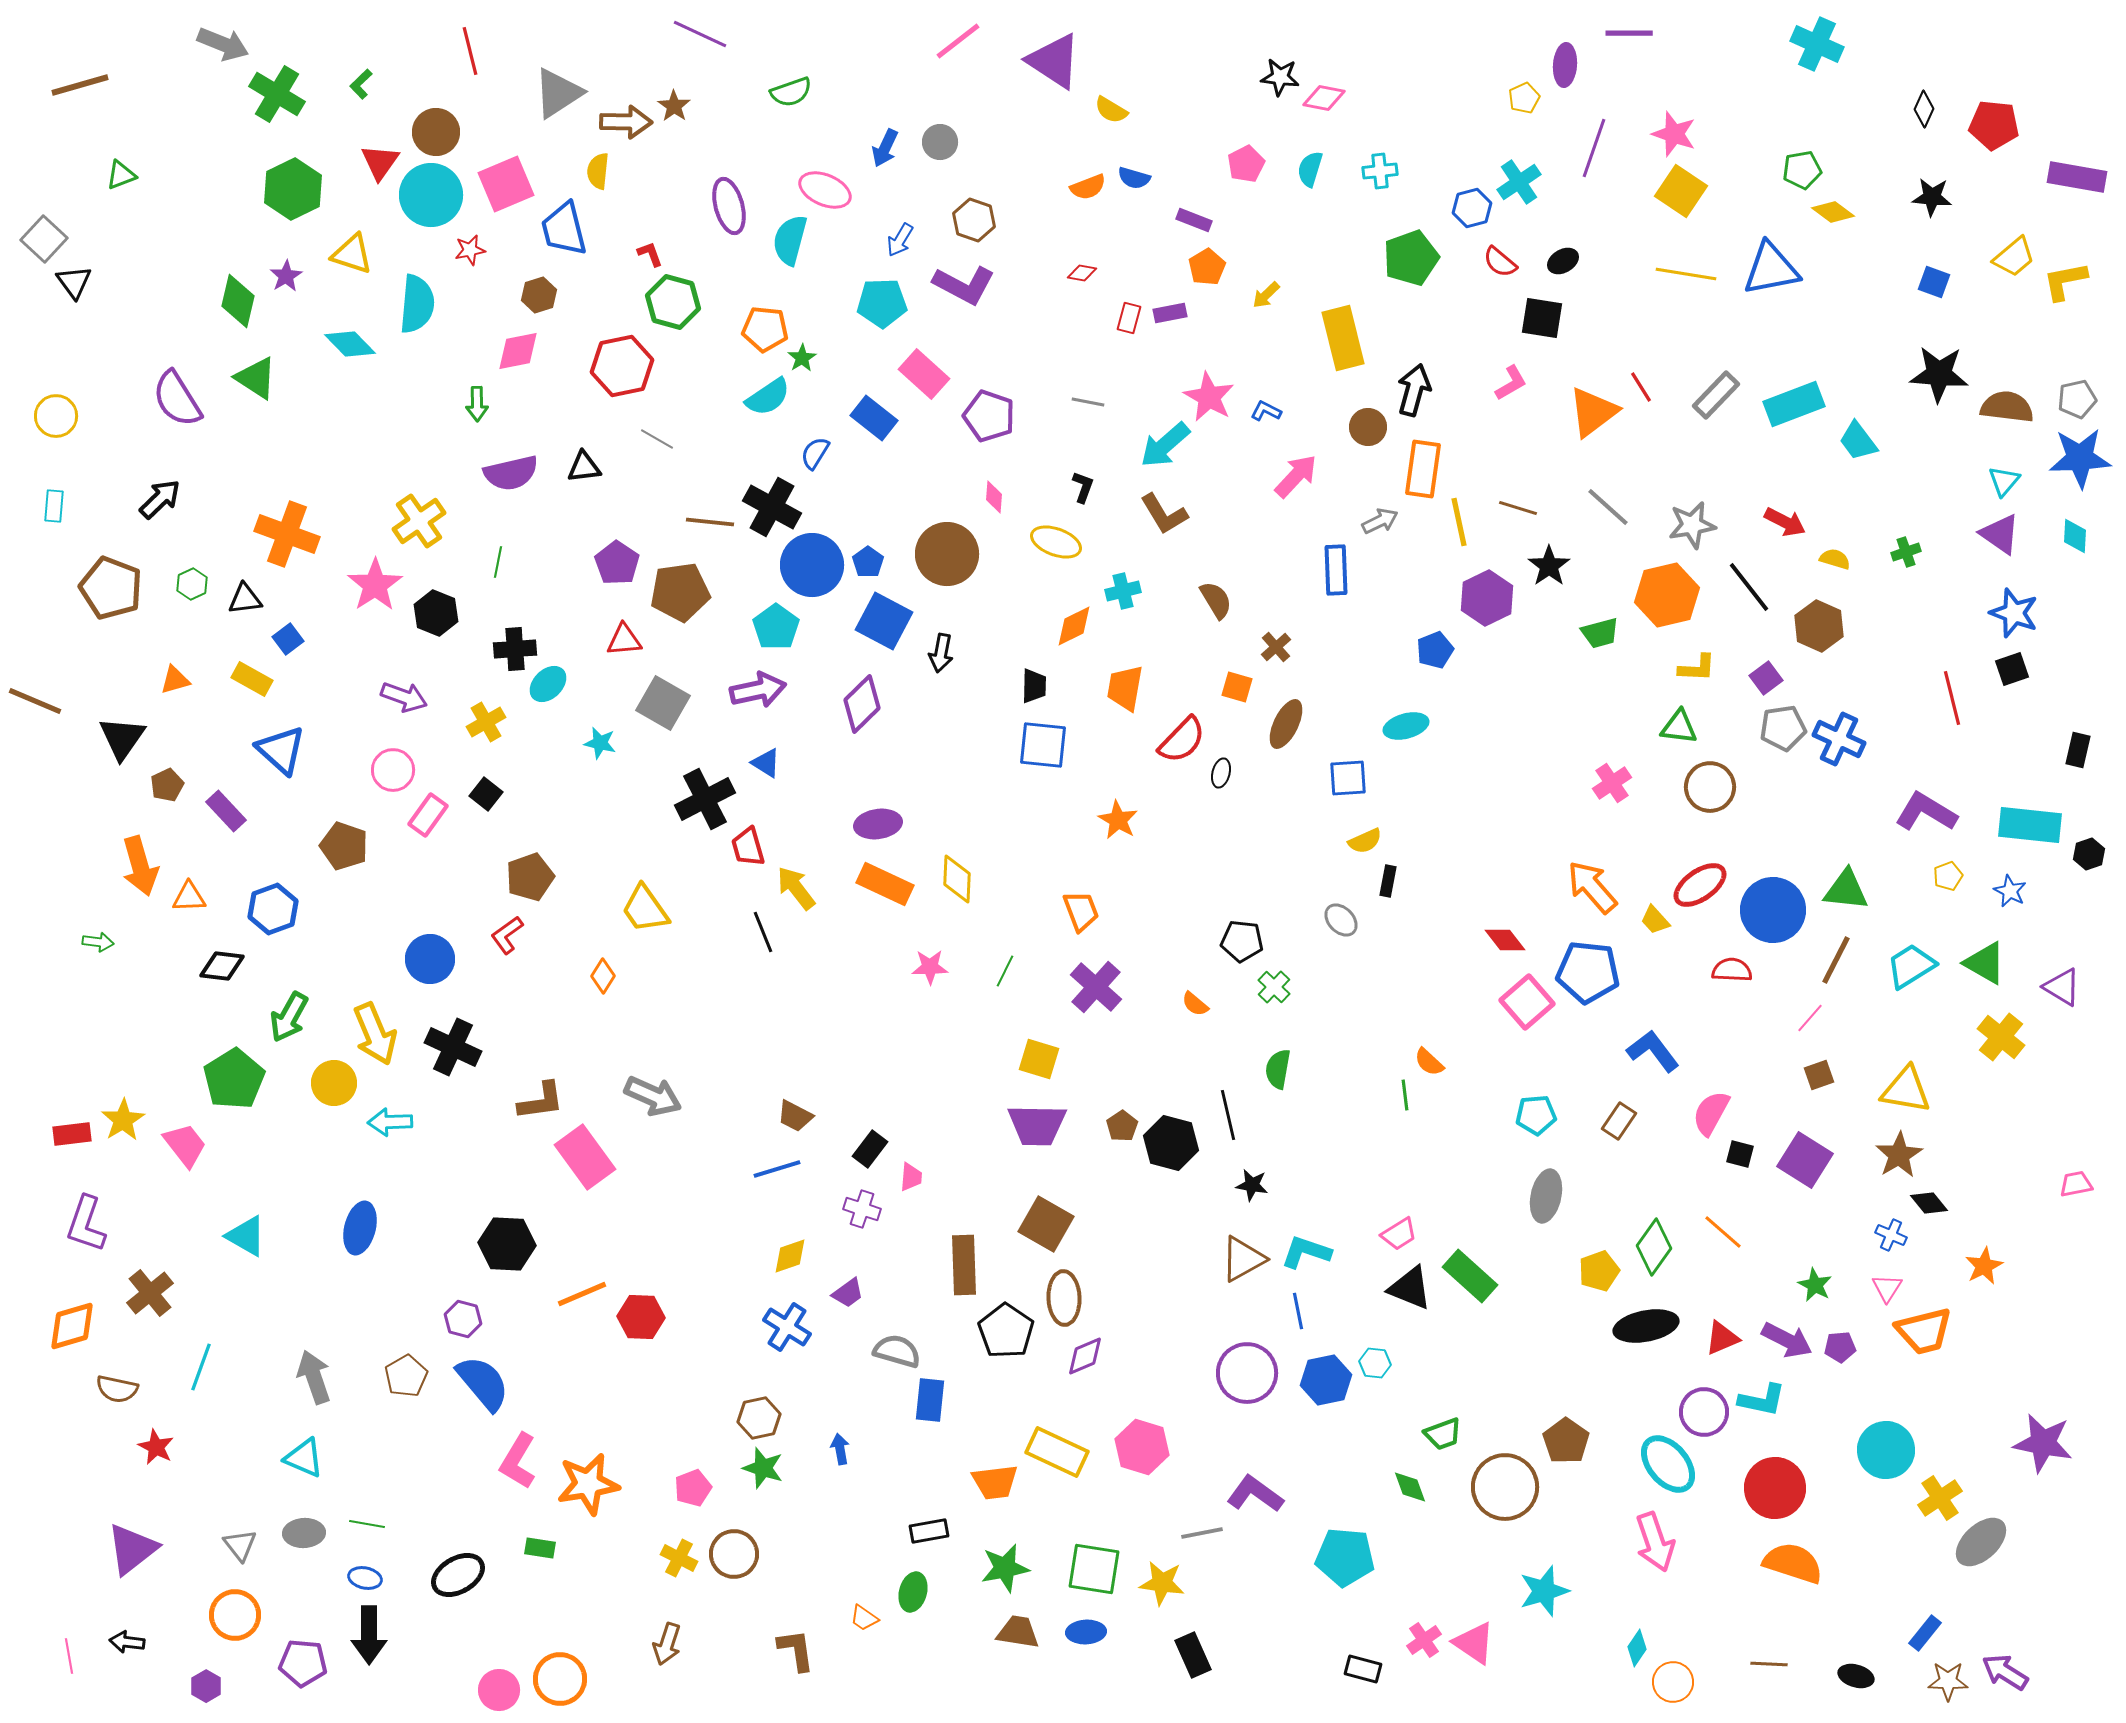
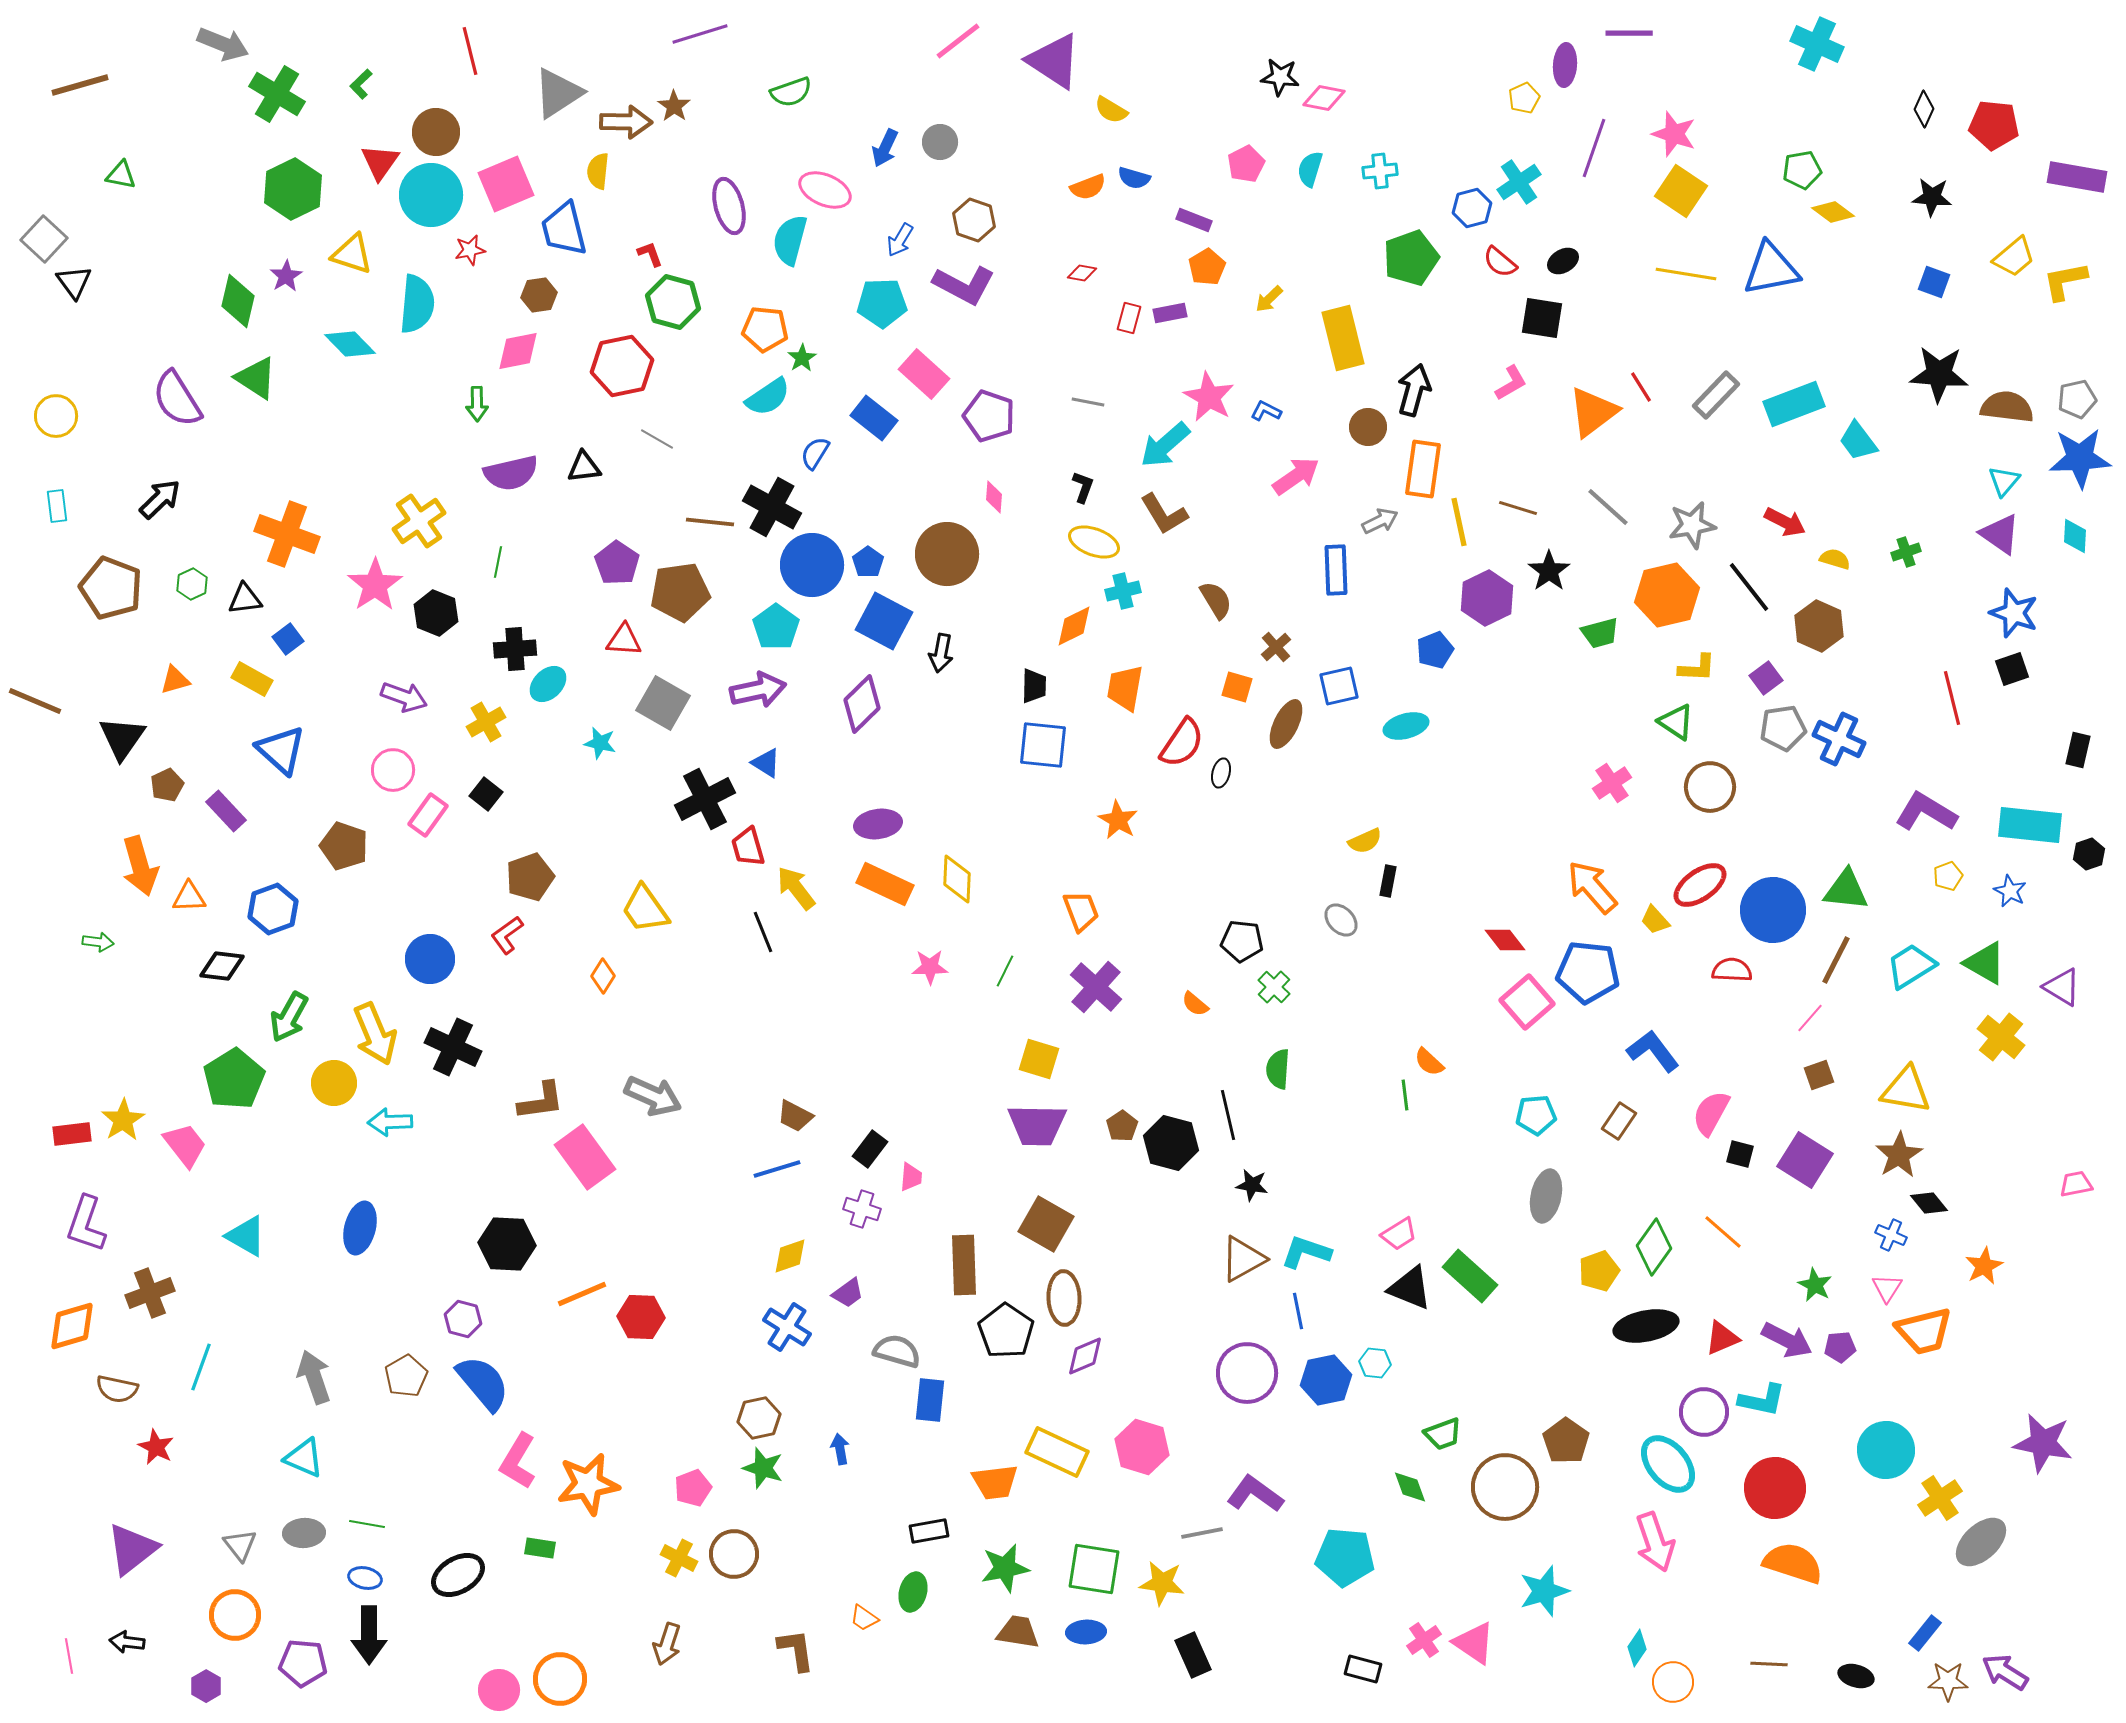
purple line at (700, 34): rotated 42 degrees counterclockwise
green triangle at (121, 175): rotated 32 degrees clockwise
brown hexagon at (539, 295): rotated 8 degrees clockwise
yellow arrow at (1266, 295): moved 3 px right, 4 px down
pink arrow at (1296, 476): rotated 12 degrees clockwise
cyan rectangle at (54, 506): moved 3 px right; rotated 12 degrees counterclockwise
yellow ellipse at (1056, 542): moved 38 px right
black star at (1549, 566): moved 5 px down
red triangle at (624, 640): rotated 9 degrees clockwise
green triangle at (1679, 727): moved 3 px left, 5 px up; rotated 27 degrees clockwise
red semicircle at (1182, 740): moved 3 px down; rotated 10 degrees counterclockwise
blue square at (1348, 778): moved 9 px left, 92 px up; rotated 9 degrees counterclockwise
green semicircle at (1278, 1069): rotated 6 degrees counterclockwise
brown cross at (150, 1293): rotated 18 degrees clockwise
